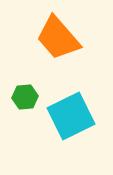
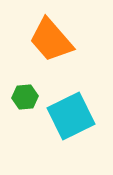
orange trapezoid: moved 7 px left, 2 px down
